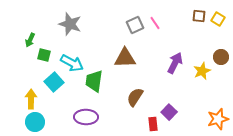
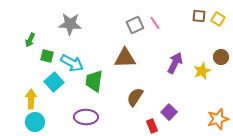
gray star: rotated 15 degrees counterclockwise
green square: moved 3 px right, 1 px down
red rectangle: moved 1 px left, 2 px down; rotated 16 degrees counterclockwise
